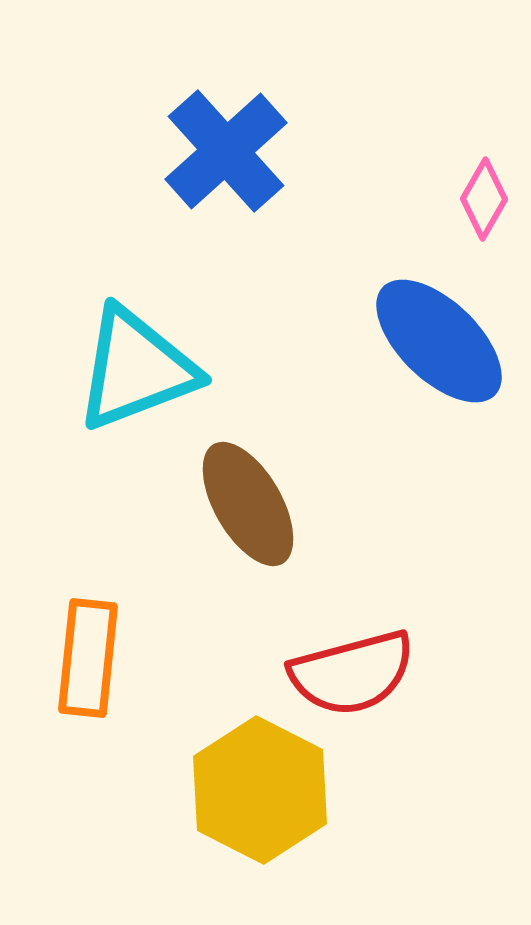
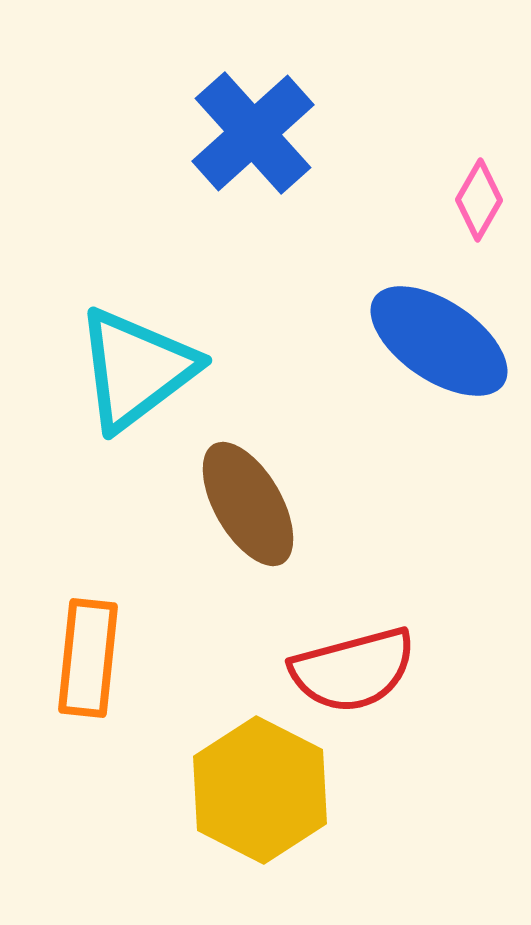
blue cross: moved 27 px right, 18 px up
pink diamond: moved 5 px left, 1 px down
blue ellipse: rotated 10 degrees counterclockwise
cyan triangle: rotated 16 degrees counterclockwise
red semicircle: moved 1 px right, 3 px up
